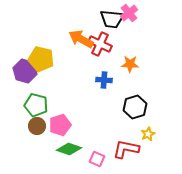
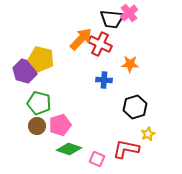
orange arrow: rotated 105 degrees clockwise
green pentagon: moved 3 px right, 2 px up
